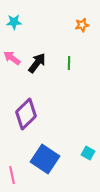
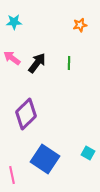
orange star: moved 2 px left
